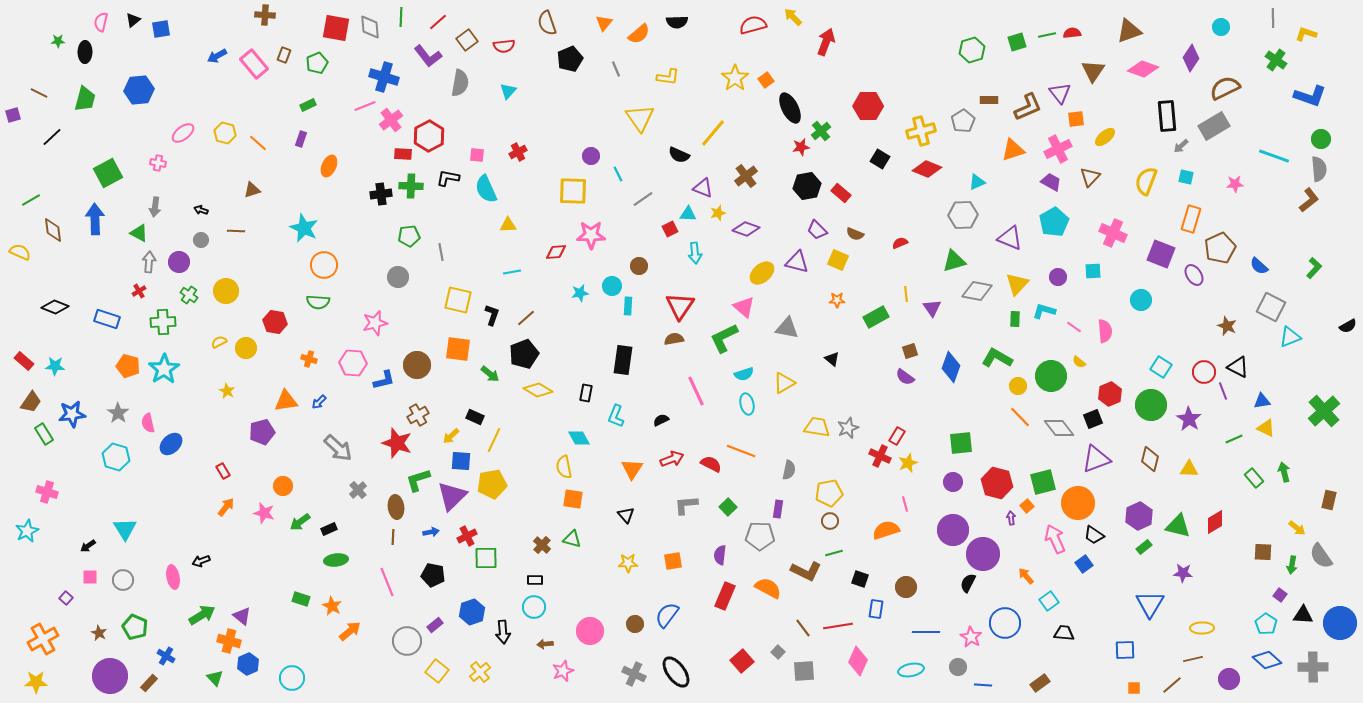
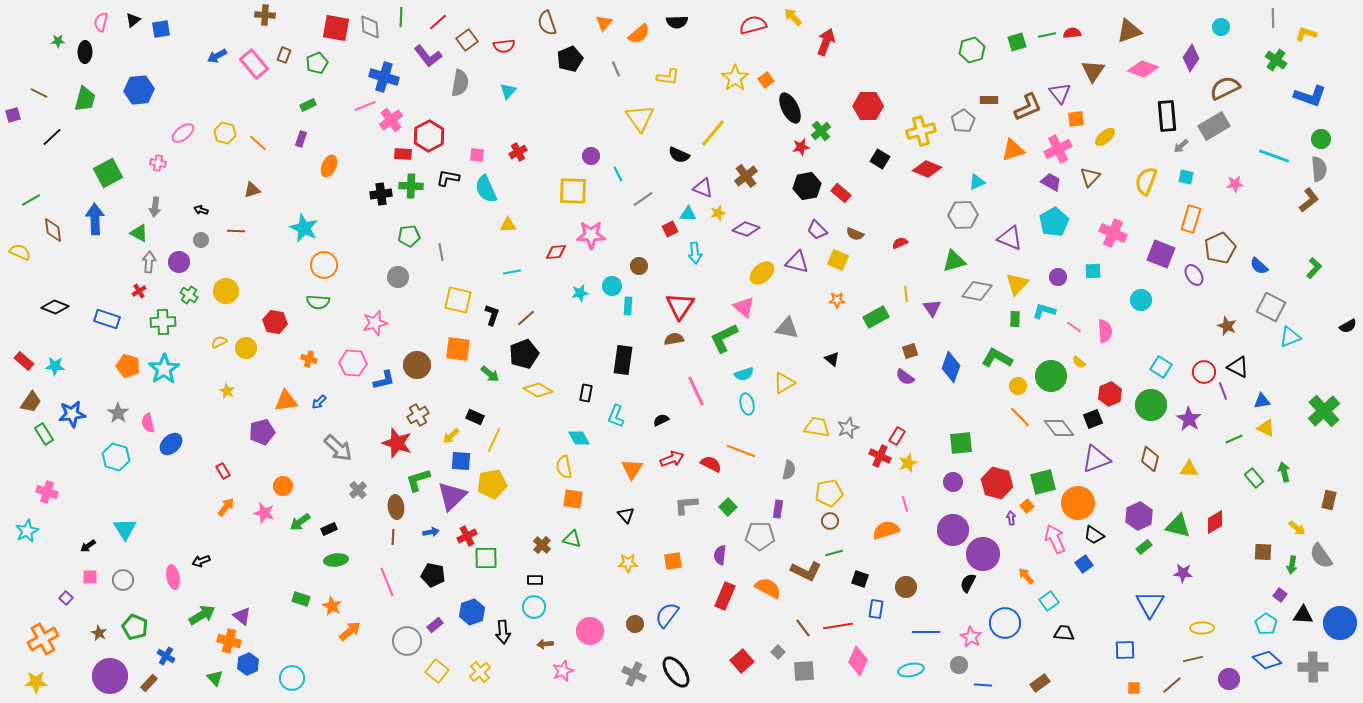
gray circle at (958, 667): moved 1 px right, 2 px up
